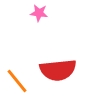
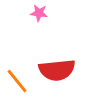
red semicircle: moved 1 px left
